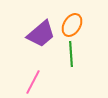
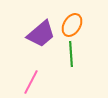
pink line: moved 2 px left
